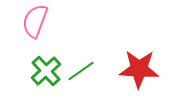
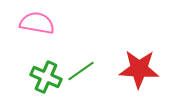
pink semicircle: moved 2 px right, 2 px down; rotated 80 degrees clockwise
green cross: moved 6 px down; rotated 24 degrees counterclockwise
